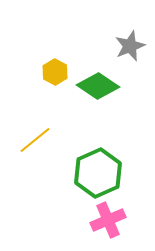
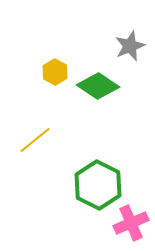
green hexagon: moved 12 px down; rotated 9 degrees counterclockwise
pink cross: moved 23 px right, 3 px down
